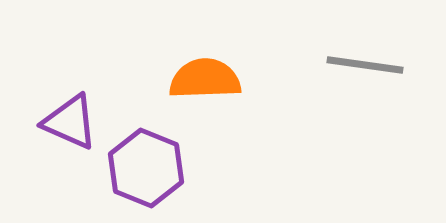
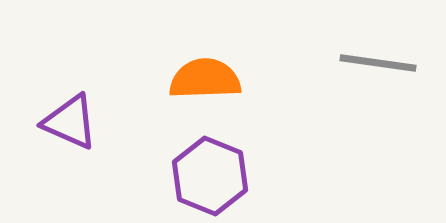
gray line: moved 13 px right, 2 px up
purple hexagon: moved 64 px right, 8 px down
